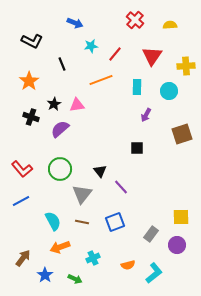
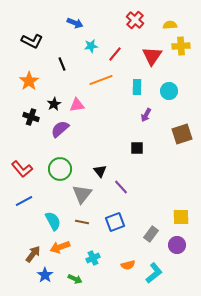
yellow cross: moved 5 px left, 20 px up
blue line: moved 3 px right
brown arrow: moved 10 px right, 4 px up
